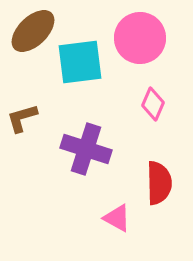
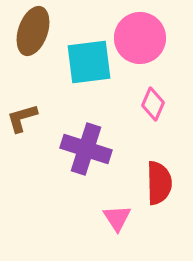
brown ellipse: rotated 27 degrees counterclockwise
cyan square: moved 9 px right
pink triangle: rotated 28 degrees clockwise
